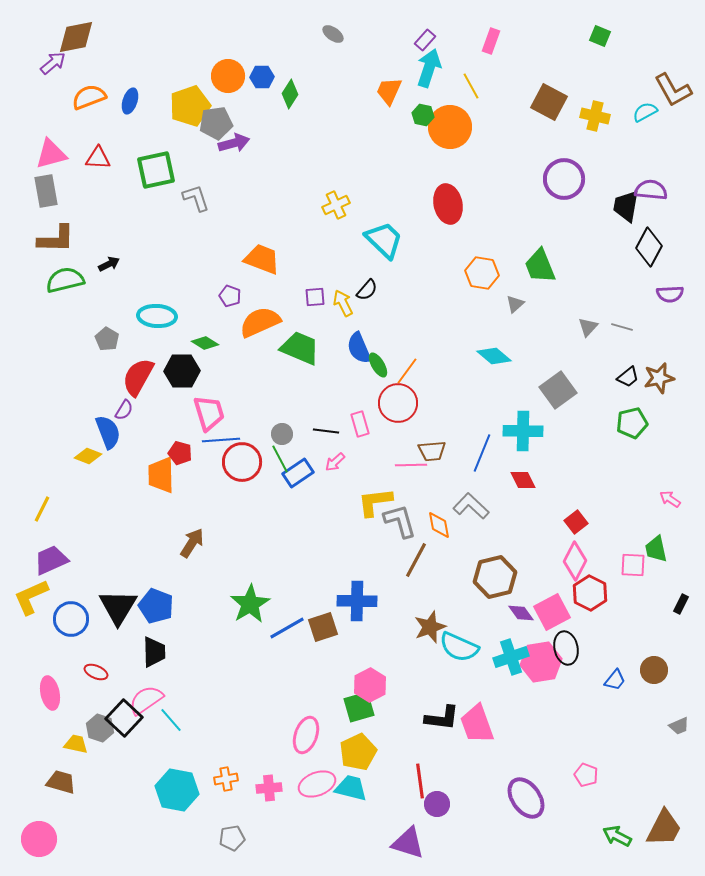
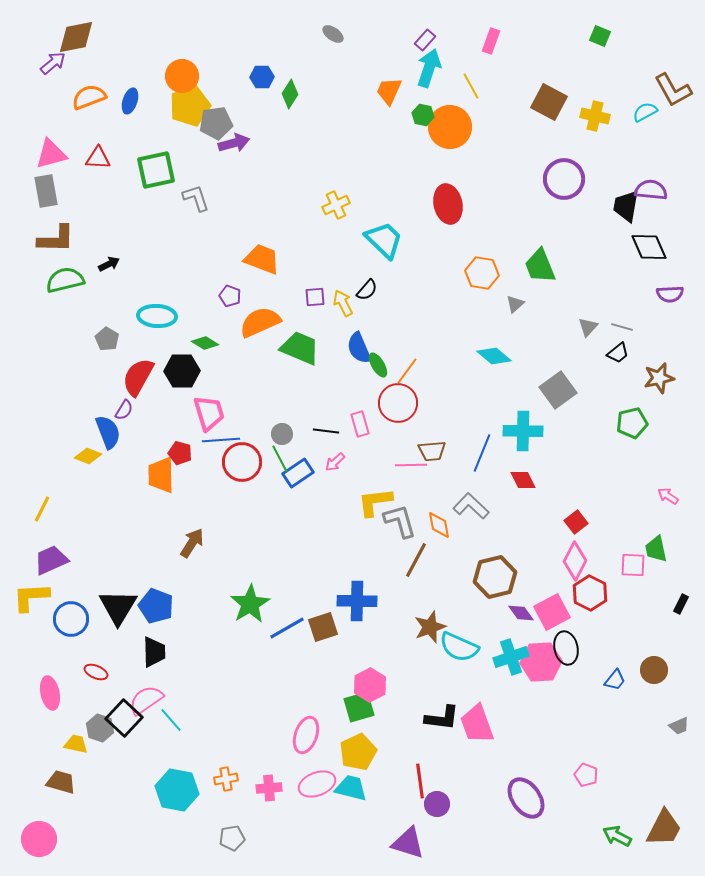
orange circle at (228, 76): moved 46 px left
black diamond at (649, 247): rotated 51 degrees counterclockwise
black trapezoid at (628, 377): moved 10 px left, 24 px up
pink arrow at (670, 499): moved 2 px left, 3 px up
yellow L-shape at (31, 597): rotated 21 degrees clockwise
pink hexagon at (541, 662): rotated 6 degrees clockwise
